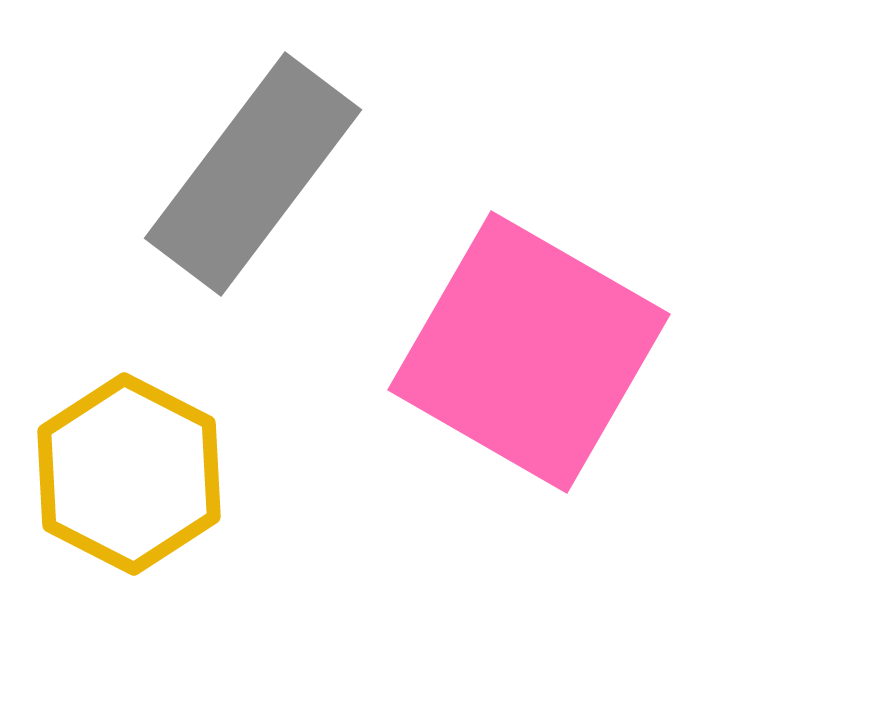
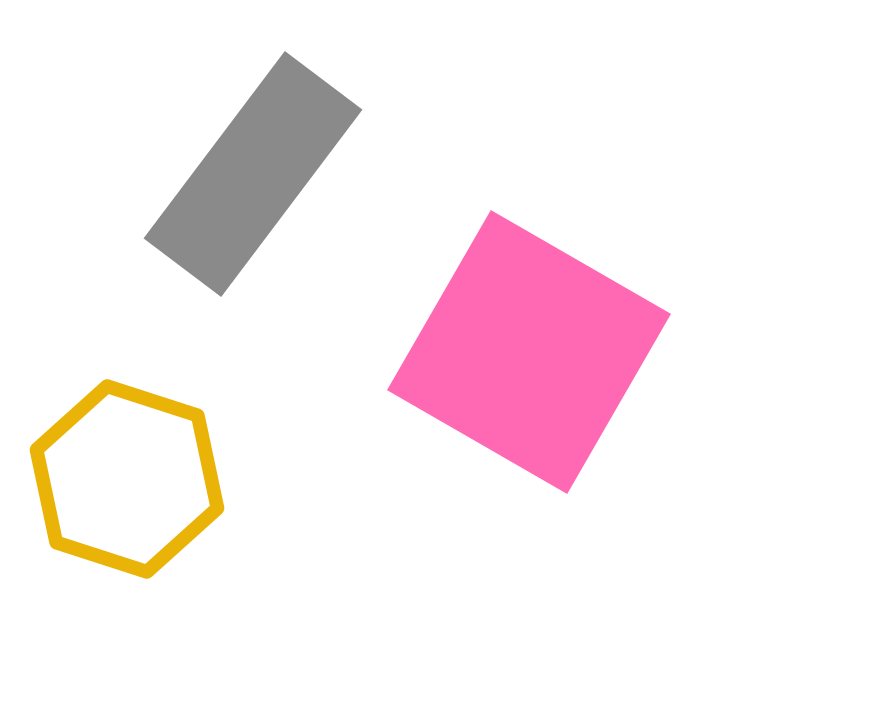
yellow hexagon: moved 2 px left, 5 px down; rotated 9 degrees counterclockwise
